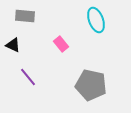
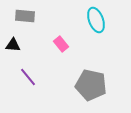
black triangle: rotated 21 degrees counterclockwise
